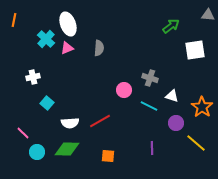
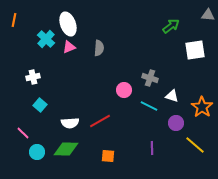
pink triangle: moved 2 px right, 1 px up
cyan square: moved 7 px left, 2 px down
yellow line: moved 1 px left, 2 px down
green diamond: moved 1 px left
